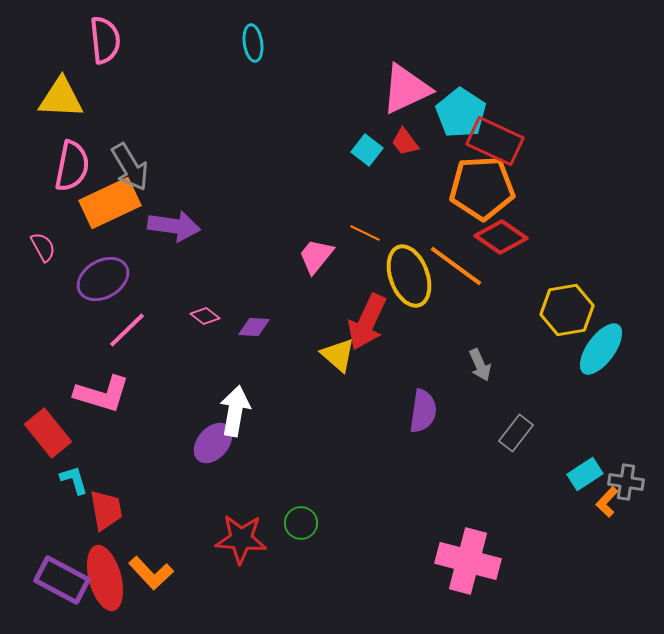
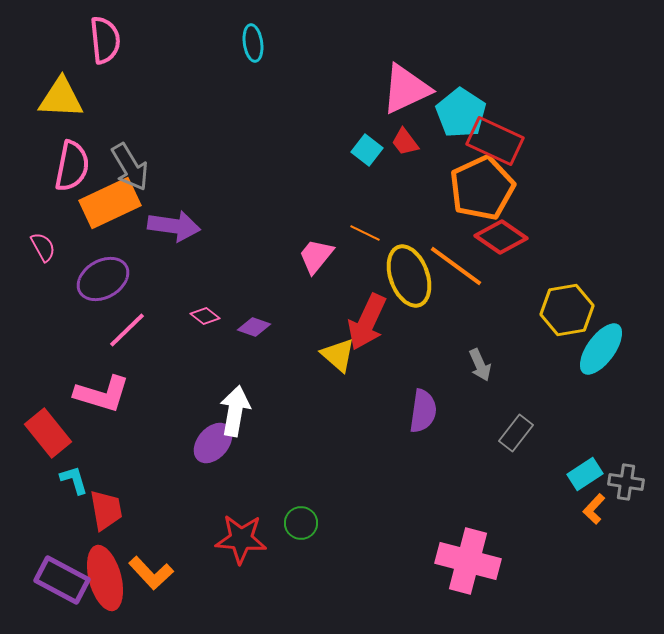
orange pentagon at (482, 188): rotated 22 degrees counterclockwise
purple diamond at (254, 327): rotated 16 degrees clockwise
orange L-shape at (607, 502): moved 13 px left, 7 px down
